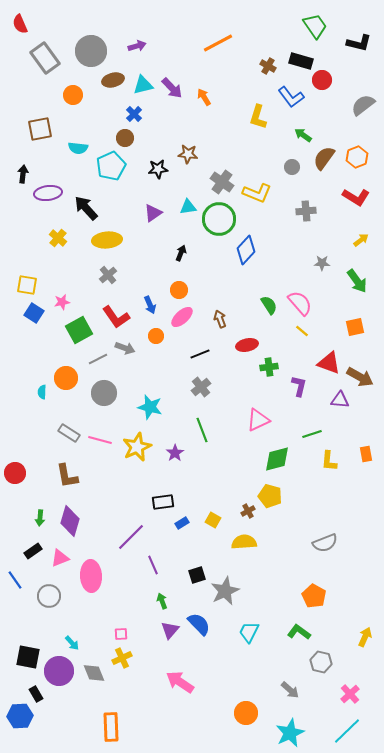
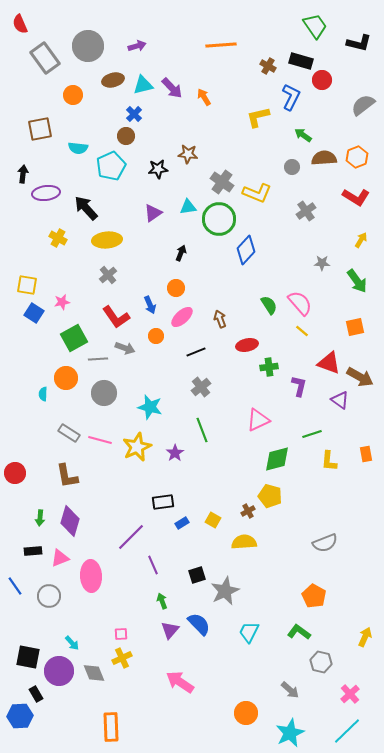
orange line at (218, 43): moved 3 px right, 2 px down; rotated 24 degrees clockwise
gray circle at (91, 51): moved 3 px left, 5 px up
blue L-shape at (291, 97): rotated 116 degrees counterclockwise
yellow L-shape at (258, 117): rotated 60 degrees clockwise
brown circle at (125, 138): moved 1 px right, 2 px up
brown semicircle at (324, 158): rotated 50 degrees clockwise
purple ellipse at (48, 193): moved 2 px left
gray cross at (306, 211): rotated 30 degrees counterclockwise
yellow cross at (58, 238): rotated 12 degrees counterclockwise
yellow arrow at (361, 240): rotated 21 degrees counterclockwise
orange circle at (179, 290): moved 3 px left, 2 px up
green square at (79, 330): moved 5 px left, 8 px down
black line at (200, 354): moved 4 px left, 2 px up
gray line at (98, 359): rotated 24 degrees clockwise
cyan semicircle at (42, 392): moved 1 px right, 2 px down
purple triangle at (340, 400): rotated 30 degrees clockwise
black rectangle at (33, 551): rotated 30 degrees clockwise
blue line at (15, 580): moved 6 px down
